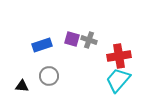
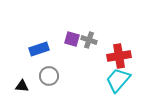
blue rectangle: moved 3 px left, 4 px down
